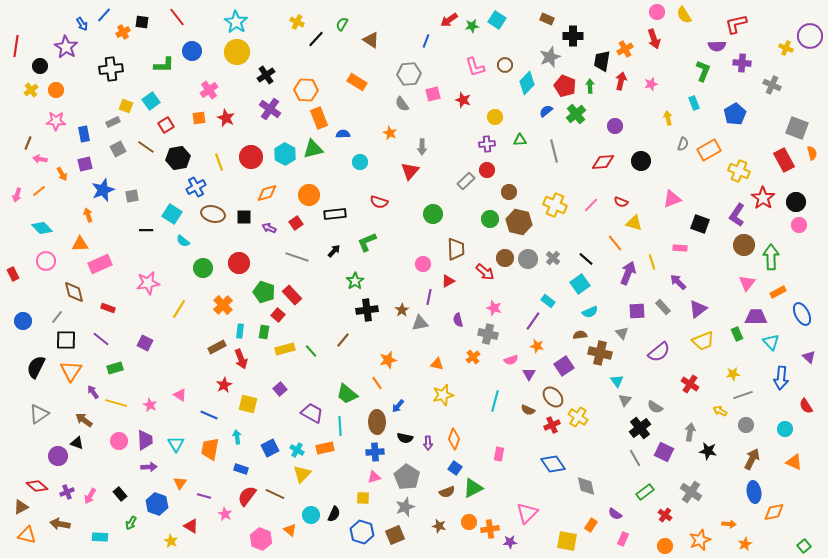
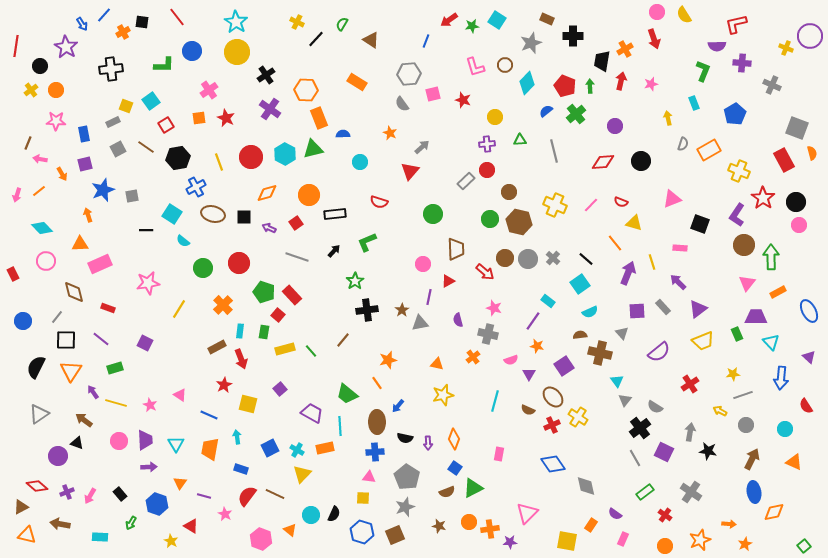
gray star at (550, 57): moved 19 px left, 14 px up
gray arrow at (422, 147): rotated 133 degrees counterclockwise
blue ellipse at (802, 314): moved 7 px right, 3 px up
red cross at (690, 384): rotated 24 degrees clockwise
pink triangle at (374, 477): moved 5 px left; rotated 24 degrees clockwise
